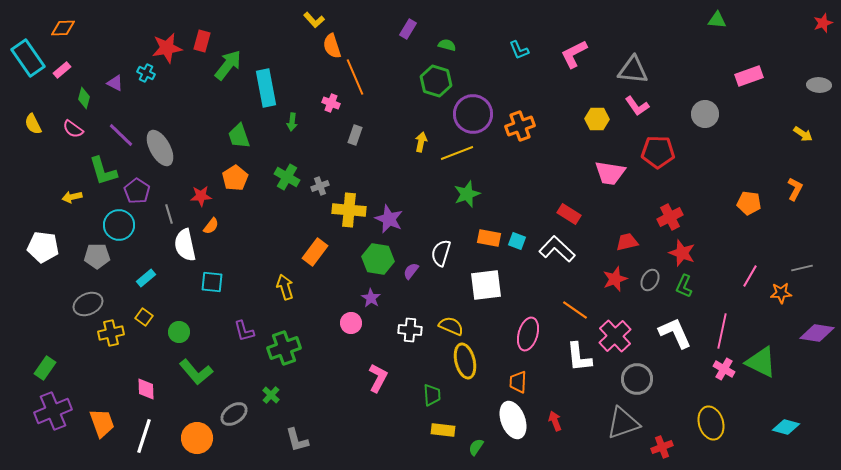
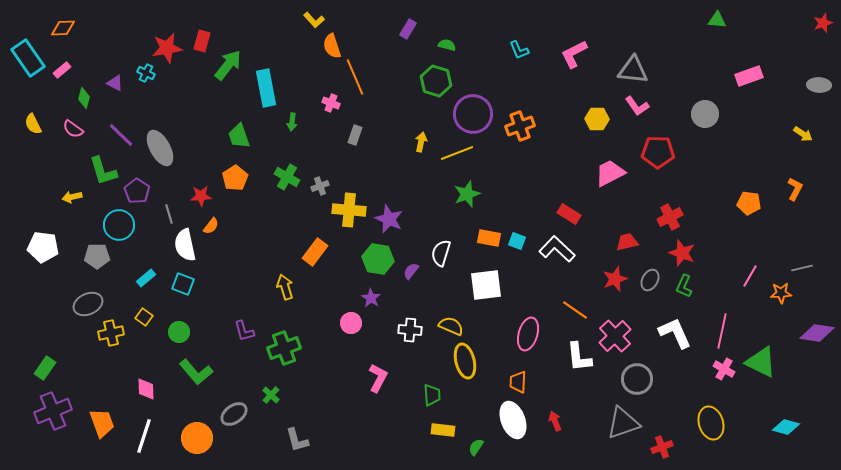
pink trapezoid at (610, 173): rotated 144 degrees clockwise
cyan square at (212, 282): moved 29 px left, 2 px down; rotated 15 degrees clockwise
